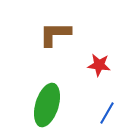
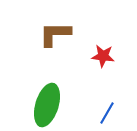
red star: moved 4 px right, 9 px up
